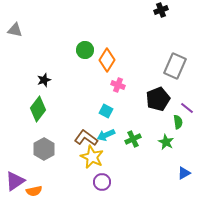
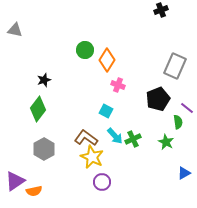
cyan arrow: moved 9 px right, 1 px down; rotated 108 degrees counterclockwise
